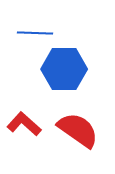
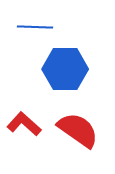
blue line: moved 6 px up
blue hexagon: moved 1 px right
